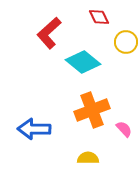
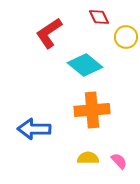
red L-shape: rotated 8 degrees clockwise
yellow circle: moved 5 px up
cyan diamond: moved 2 px right, 3 px down
orange cross: rotated 16 degrees clockwise
pink semicircle: moved 5 px left, 32 px down
